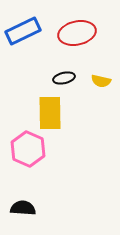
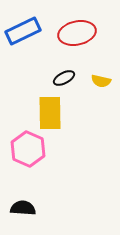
black ellipse: rotated 15 degrees counterclockwise
